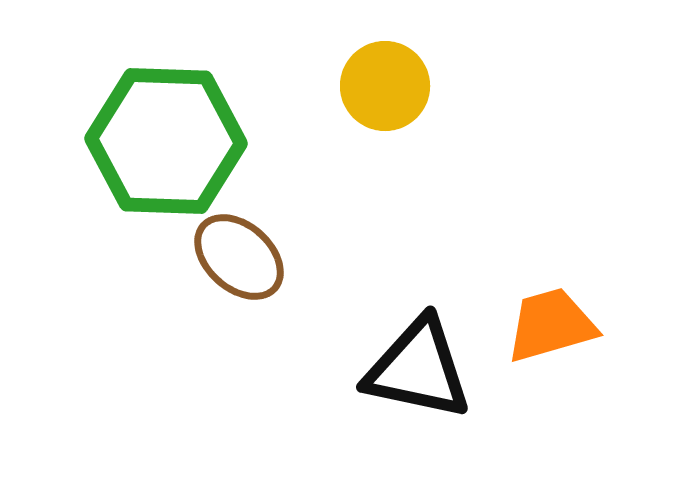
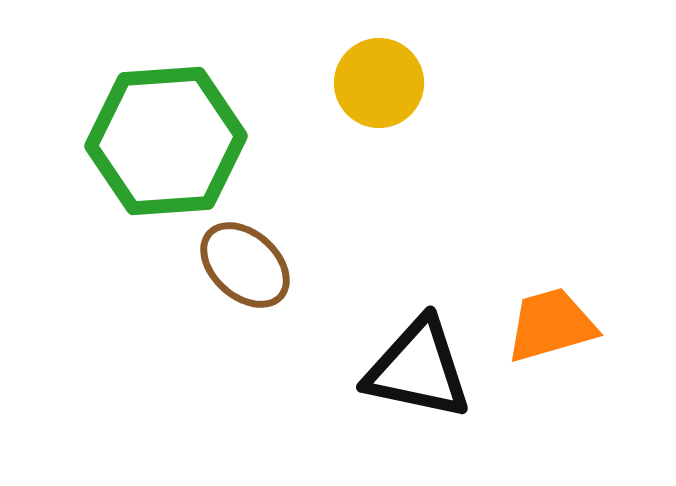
yellow circle: moved 6 px left, 3 px up
green hexagon: rotated 6 degrees counterclockwise
brown ellipse: moved 6 px right, 8 px down
